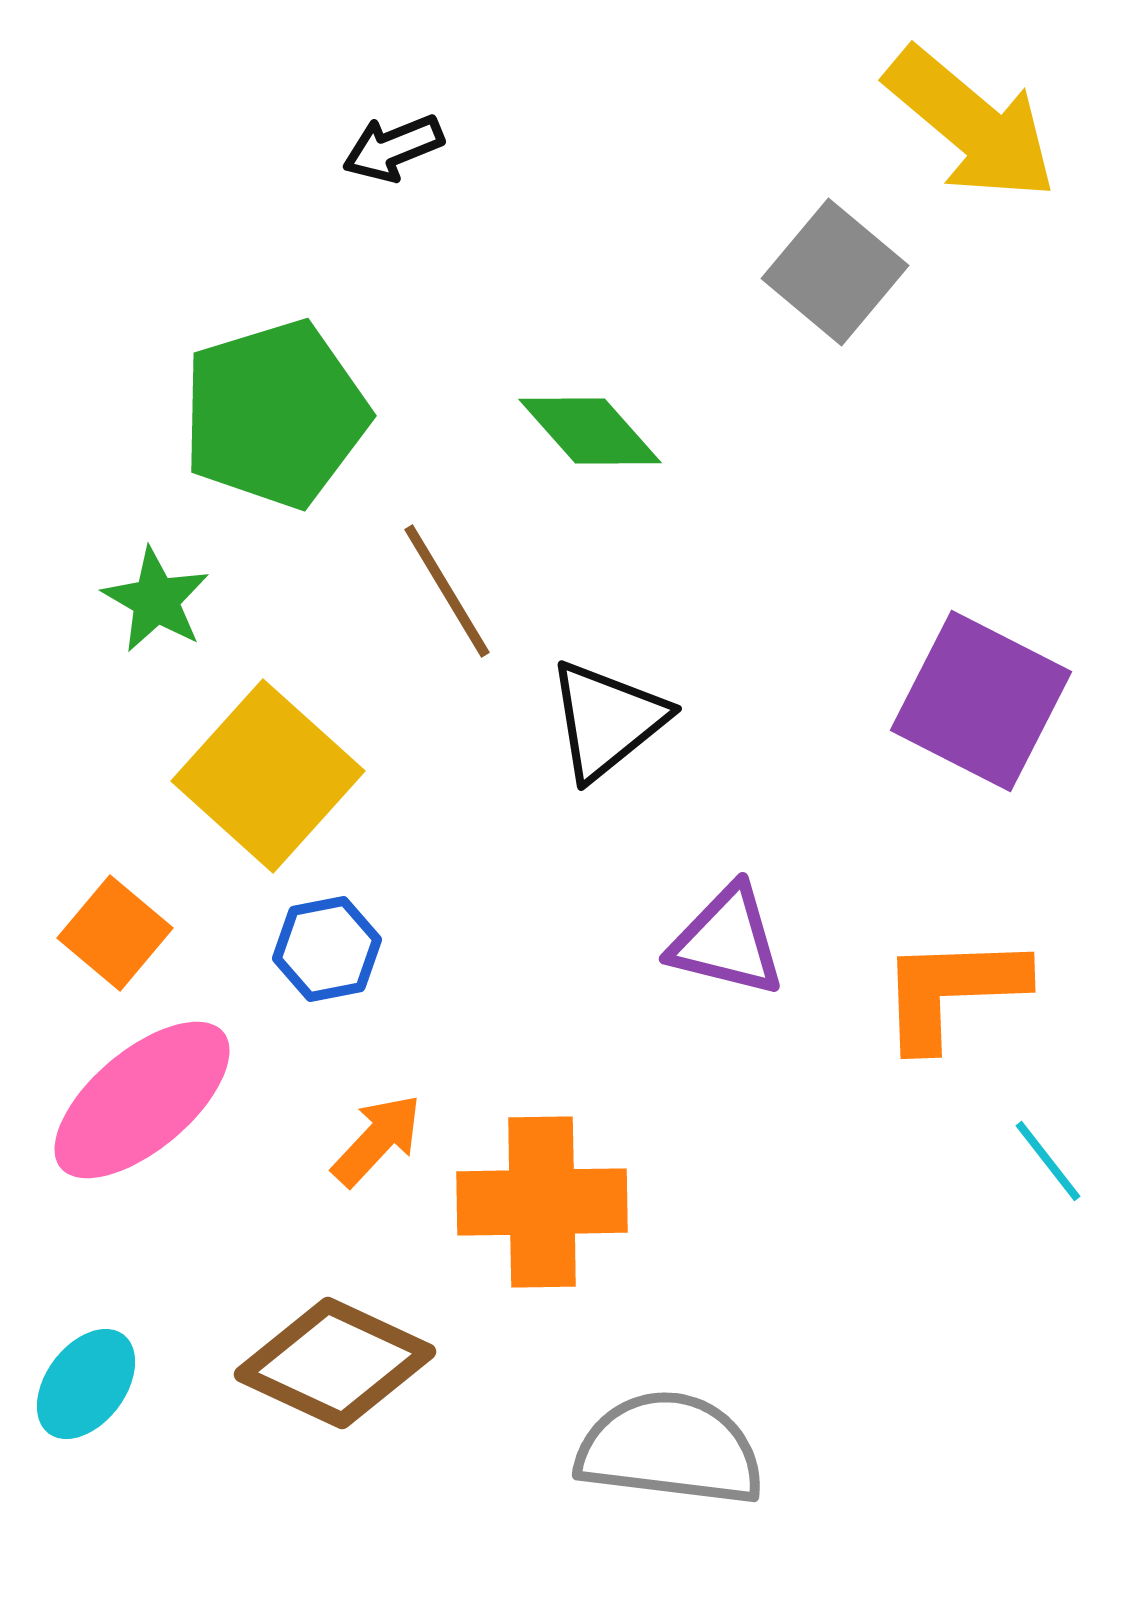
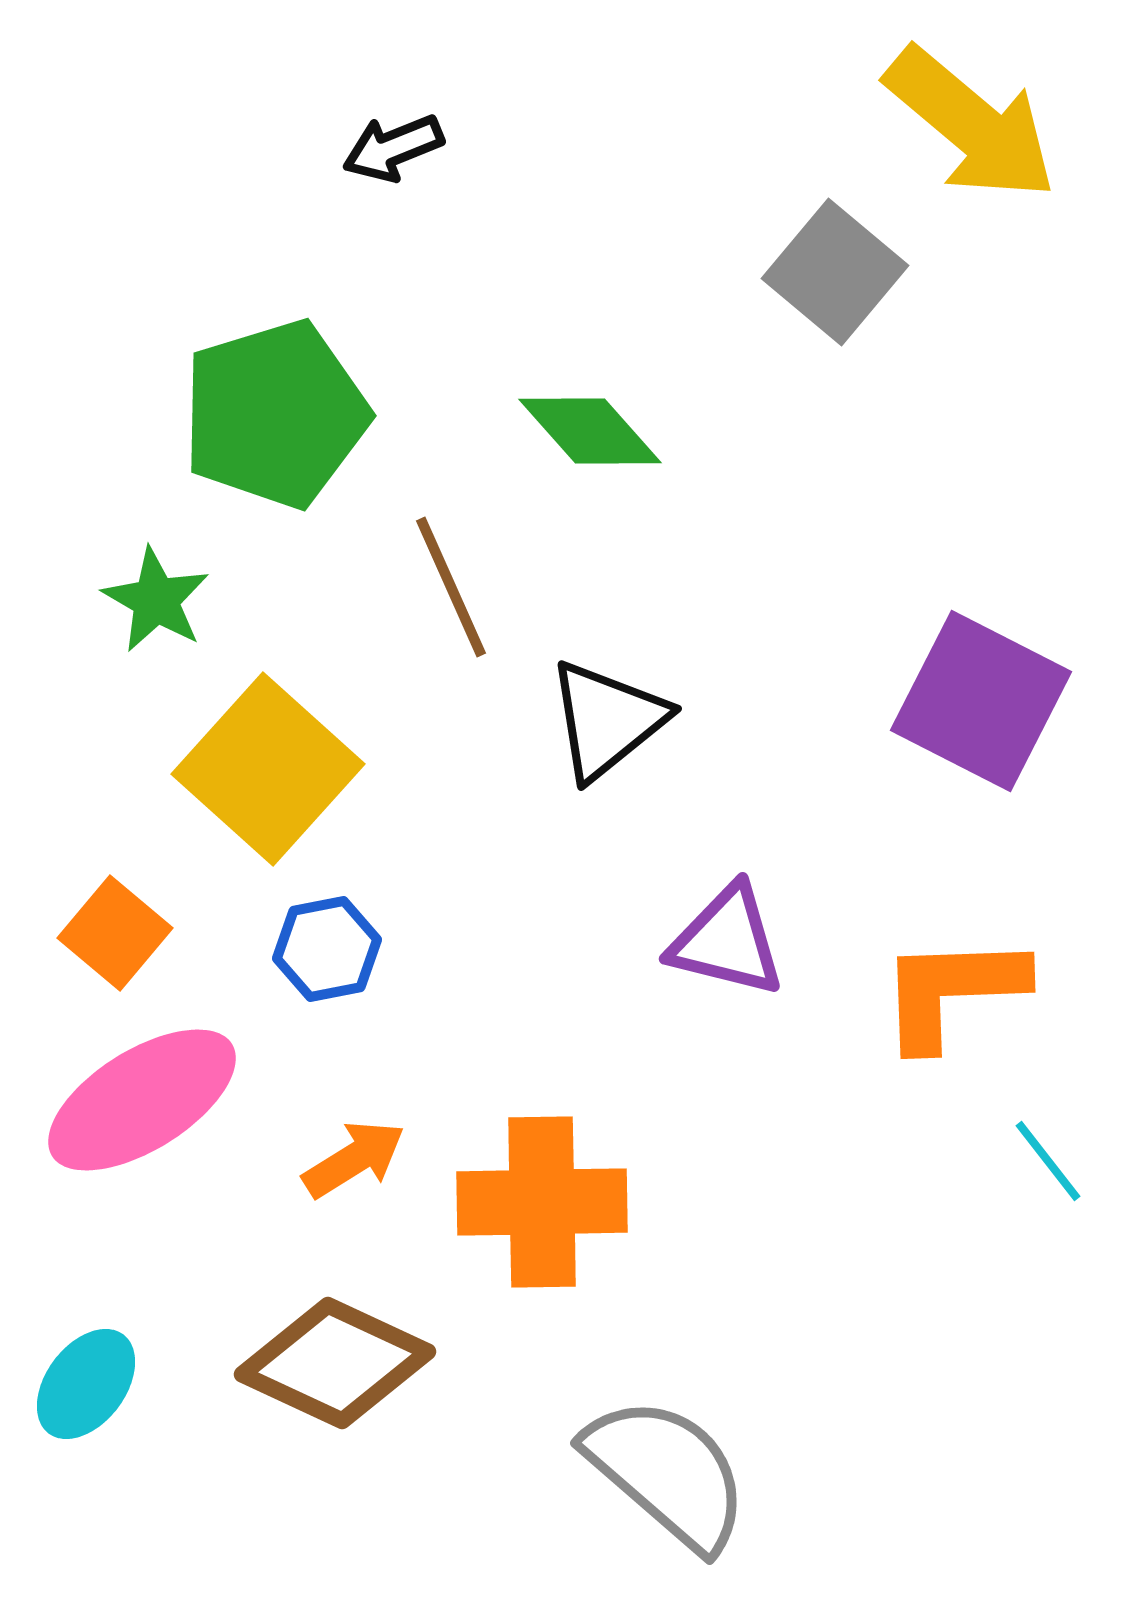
brown line: moved 4 px right, 4 px up; rotated 7 degrees clockwise
yellow square: moved 7 px up
pink ellipse: rotated 8 degrees clockwise
orange arrow: moved 23 px left, 19 px down; rotated 15 degrees clockwise
gray semicircle: moved 3 px left, 24 px down; rotated 34 degrees clockwise
